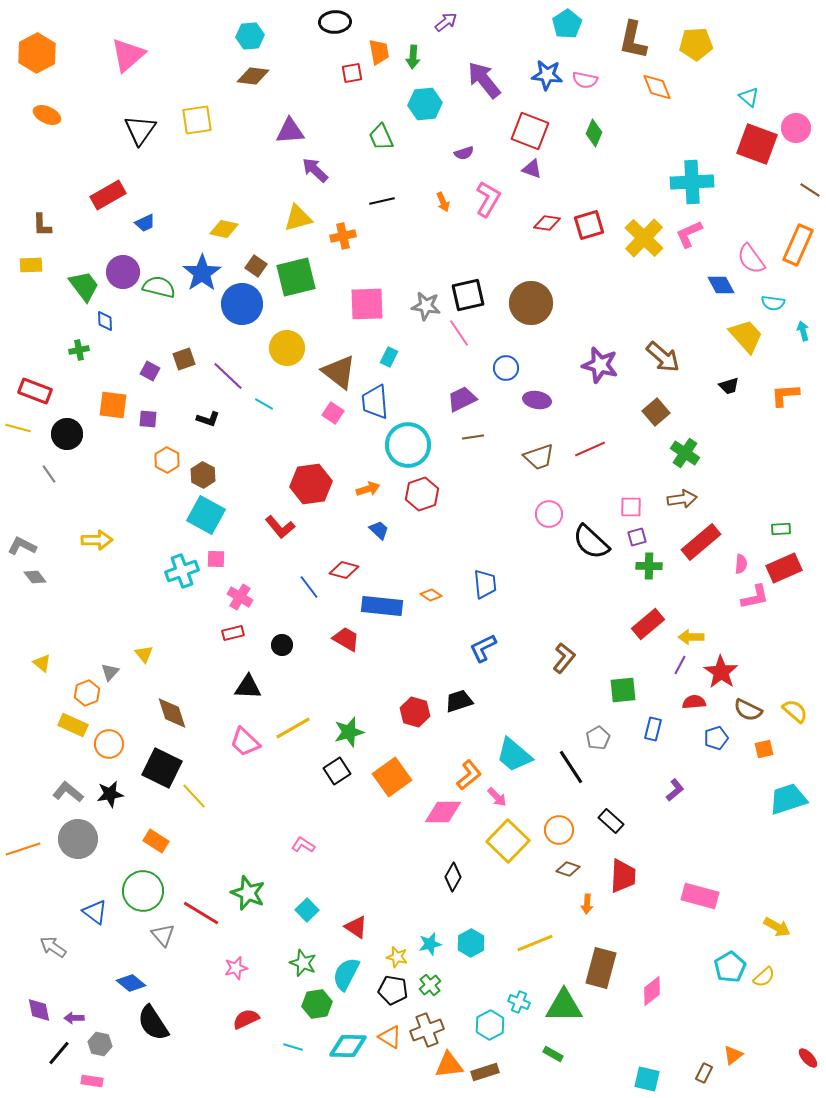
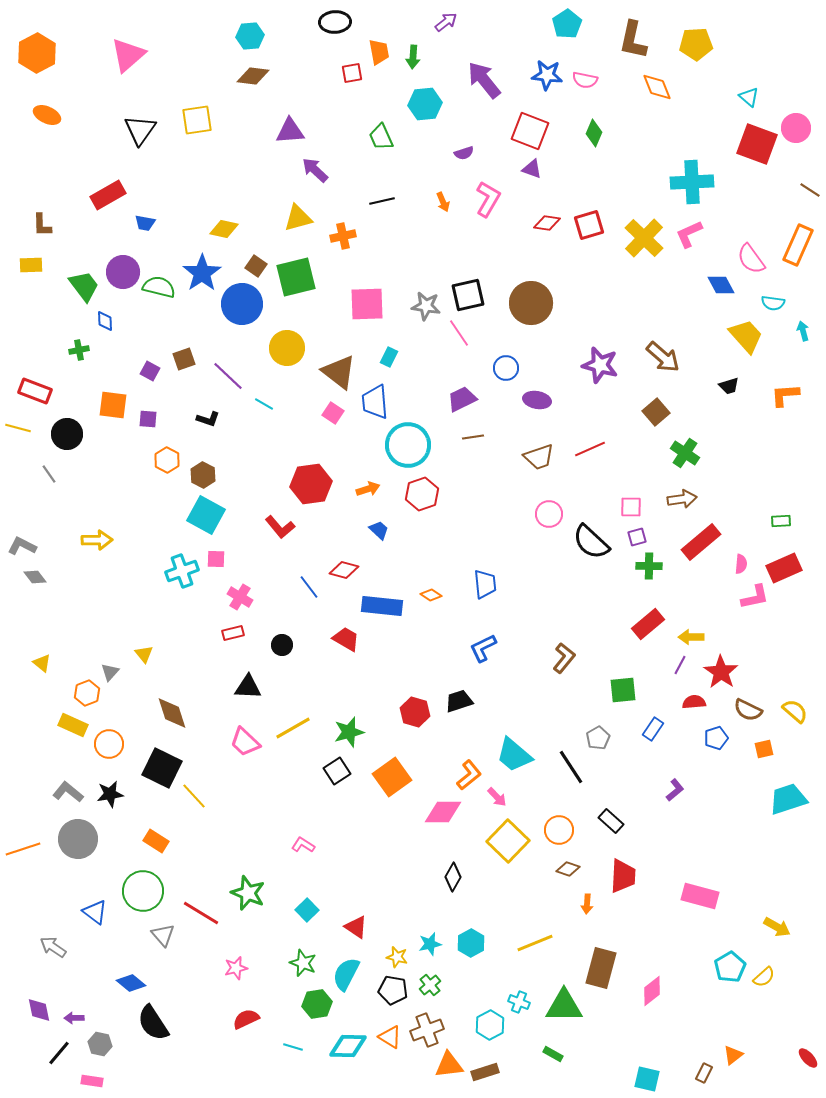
blue trapezoid at (145, 223): rotated 35 degrees clockwise
green rectangle at (781, 529): moved 8 px up
blue rectangle at (653, 729): rotated 20 degrees clockwise
